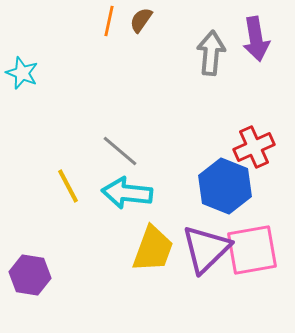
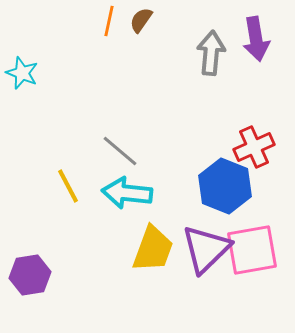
purple hexagon: rotated 18 degrees counterclockwise
